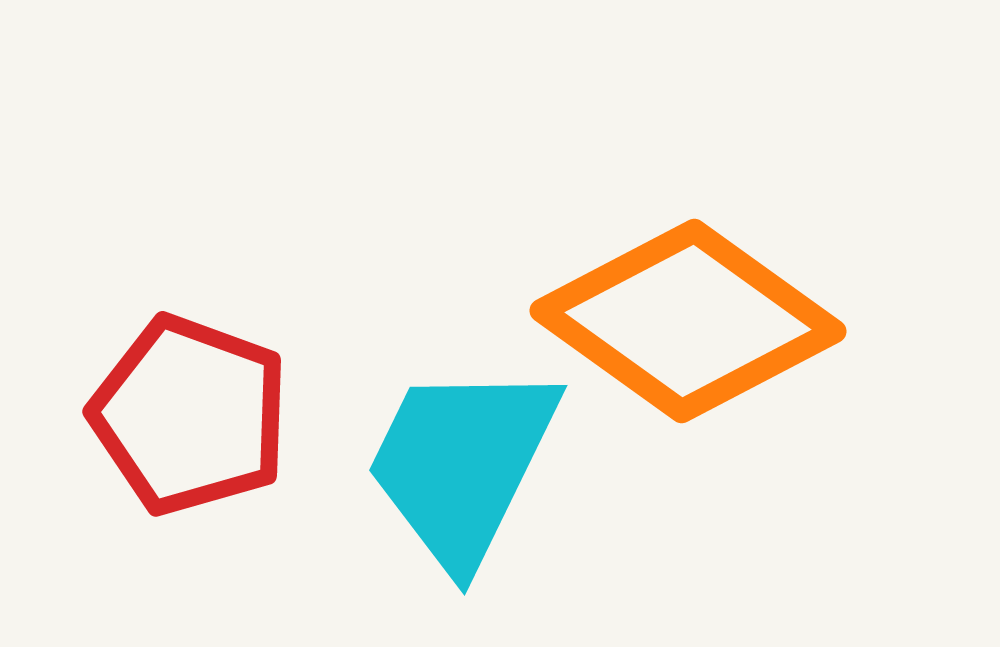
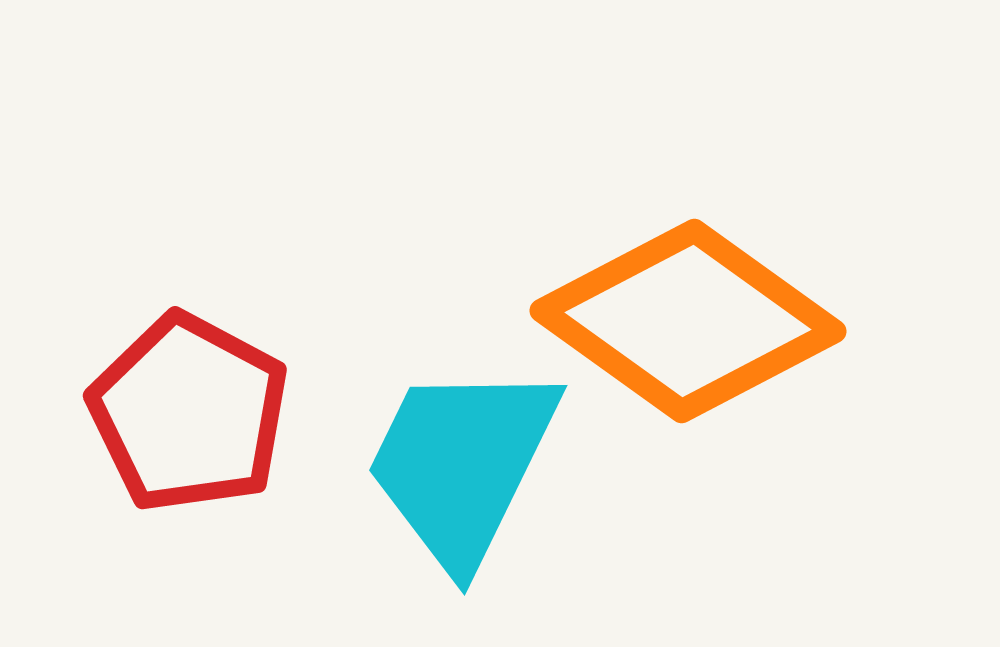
red pentagon: moved 1 px left, 2 px up; rotated 8 degrees clockwise
